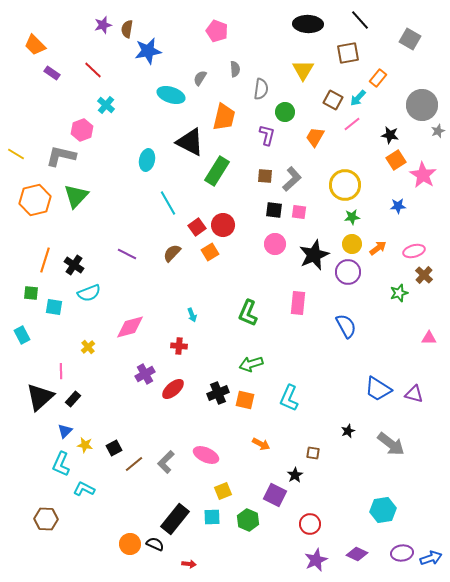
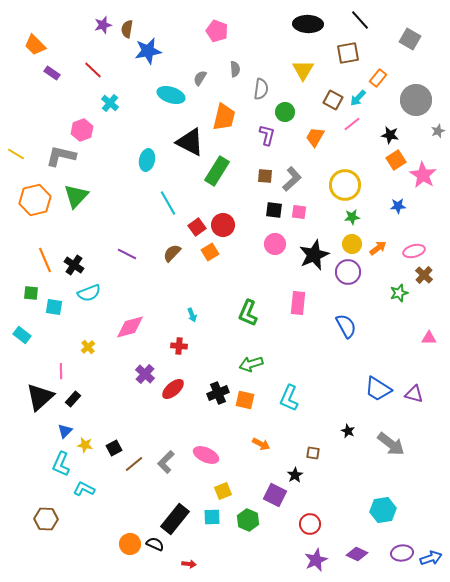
cyan cross at (106, 105): moved 4 px right, 2 px up
gray circle at (422, 105): moved 6 px left, 5 px up
orange line at (45, 260): rotated 40 degrees counterclockwise
cyan rectangle at (22, 335): rotated 24 degrees counterclockwise
purple cross at (145, 374): rotated 18 degrees counterclockwise
black star at (348, 431): rotated 24 degrees counterclockwise
